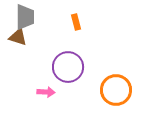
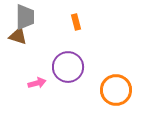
brown triangle: moved 1 px up
pink arrow: moved 9 px left, 9 px up; rotated 18 degrees counterclockwise
